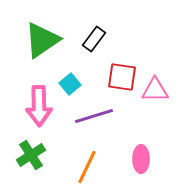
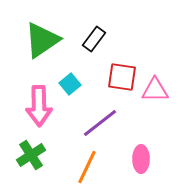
purple line: moved 6 px right, 7 px down; rotated 21 degrees counterclockwise
